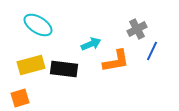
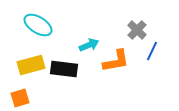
gray cross: moved 1 px down; rotated 18 degrees counterclockwise
cyan arrow: moved 2 px left, 1 px down
